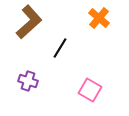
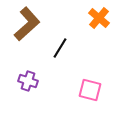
brown L-shape: moved 2 px left, 2 px down
pink square: rotated 15 degrees counterclockwise
